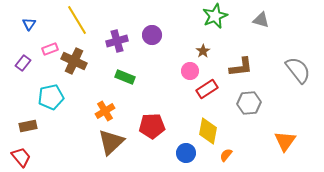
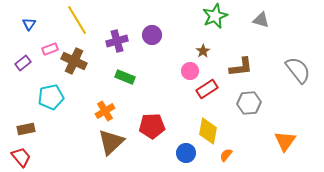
purple rectangle: rotated 14 degrees clockwise
brown rectangle: moved 2 px left, 3 px down
